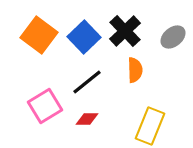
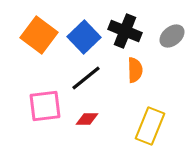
black cross: rotated 24 degrees counterclockwise
gray ellipse: moved 1 px left, 1 px up
black line: moved 1 px left, 4 px up
pink square: rotated 24 degrees clockwise
